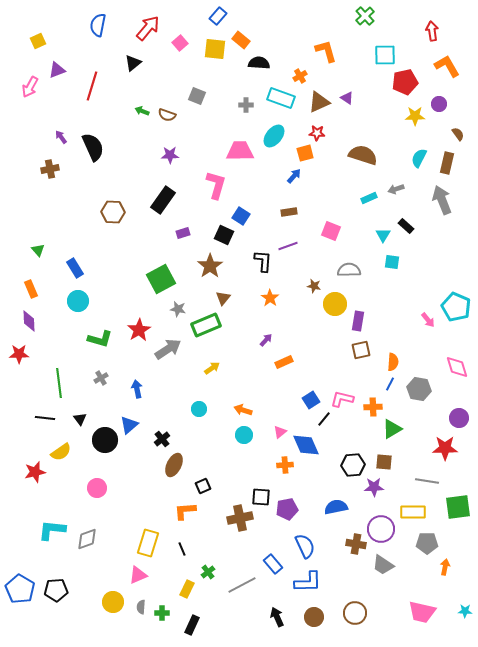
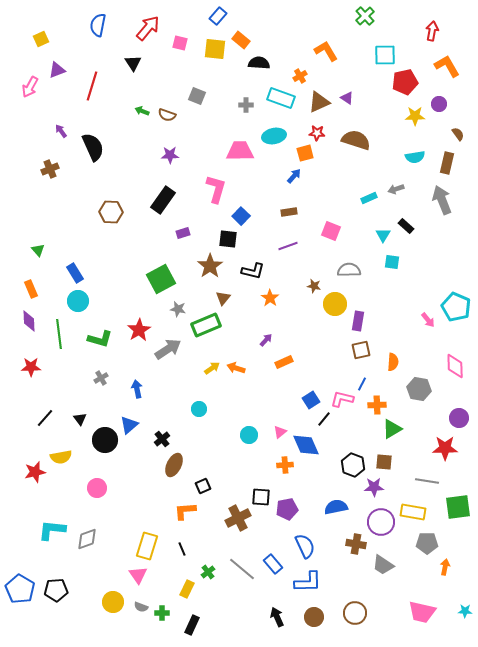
red arrow at (432, 31): rotated 18 degrees clockwise
yellow square at (38, 41): moved 3 px right, 2 px up
pink square at (180, 43): rotated 35 degrees counterclockwise
orange L-shape at (326, 51): rotated 15 degrees counterclockwise
black triangle at (133, 63): rotated 24 degrees counterclockwise
cyan ellipse at (274, 136): rotated 40 degrees clockwise
purple arrow at (61, 137): moved 6 px up
brown semicircle at (363, 155): moved 7 px left, 15 px up
cyan semicircle at (419, 158): moved 4 px left, 1 px up; rotated 126 degrees counterclockwise
brown cross at (50, 169): rotated 12 degrees counterclockwise
pink L-shape at (216, 185): moved 4 px down
brown hexagon at (113, 212): moved 2 px left
blue square at (241, 216): rotated 12 degrees clockwise
black square at (224, 235): moved 4 px right, 4 px down; rotated 18 degrees counterclockwise
black L-shape at (263, 261): moved 10 px left, 10 px down; rotated 100 degrees clockwise
blue rectangle at (75, 268): moved 5 px down
red star at (19, 354): moved 12 px right, 13 px down
pink diamond at (457, 367): moved 2 px left, 1 px up; rotated 15 degrees clockwise
green line at (59, 383): moved 49 px up
blue line at (390, 384): moved 28 px left
orange cross at (373, 407): moved 4 px right, 2 px up
orange arrow at (243, 410): moved 7 px left, 42 px up
black line at (45, 418): rotated 54 degrees counterclockwise
cyan circle at (244, 435): moved 5 px right
yellow semicircle at (61, 452): moved 5 px down; rotated 25 degrees clockwise
black hexagon at (353, 465): rotated 25 degrees clockwise
yellow rectangle at (413, 512): rotated 10 degrees clockwise
brown cross at (240, 518): moved 2 px left; rotated 15 degrees counterclockwise
purple circle at (381, 529): moved 7 px up
yellow rectangle at (148, 543): moved 1 px left, 3 px down
pink triangle at (138, 575): rotated 42 degrees counterclockwise
gray line at (242, 585): moved 16 px up; rotated 68 degrees clockwise
gray semicircle at (141, 607): rotated 72 degrees counterclockwise
